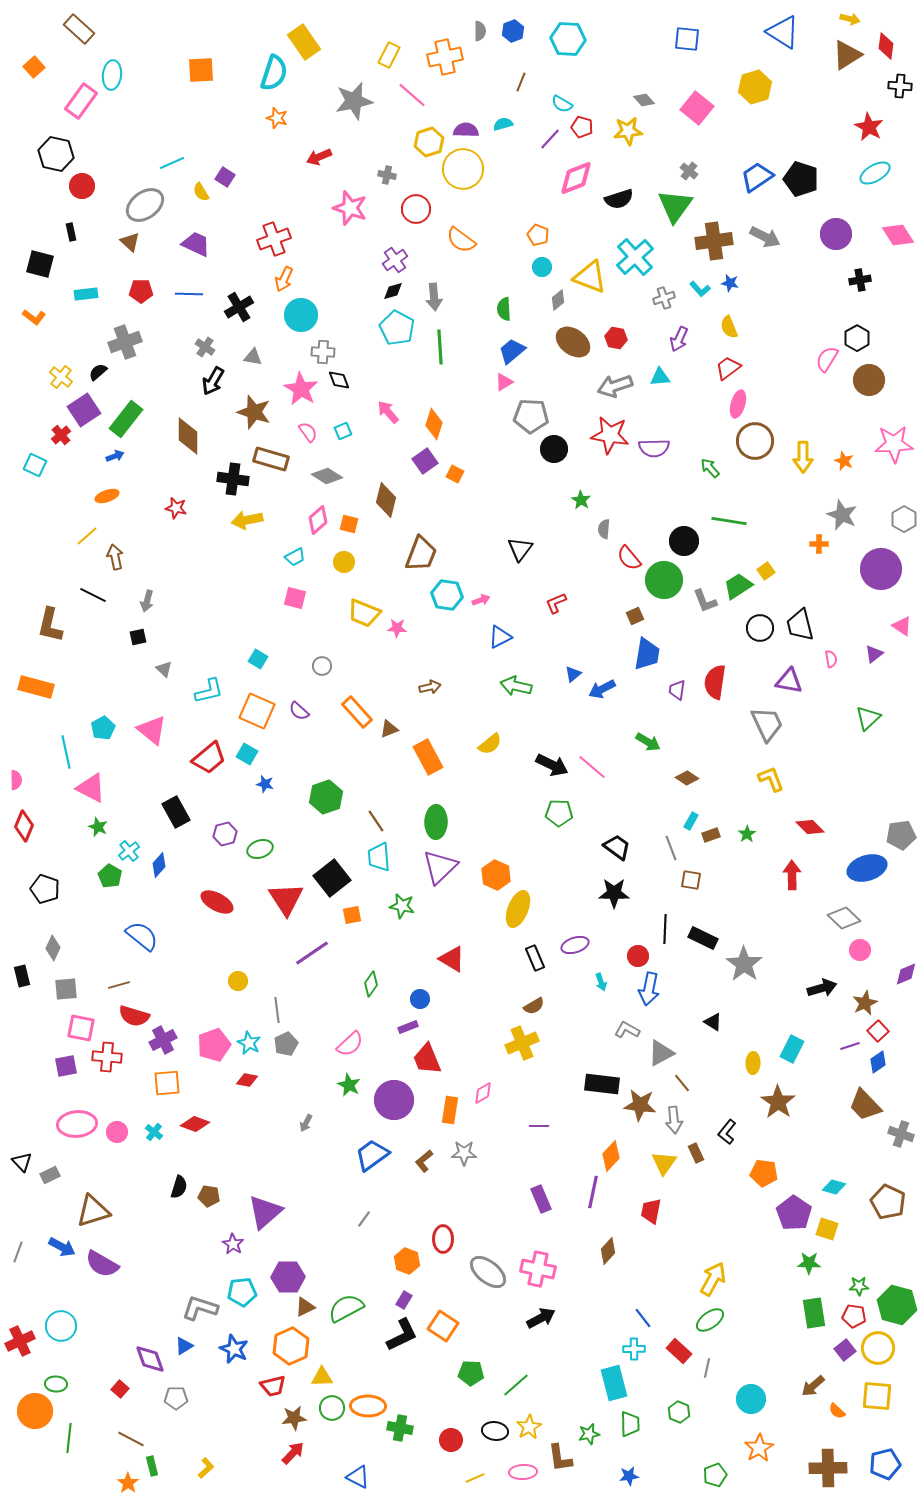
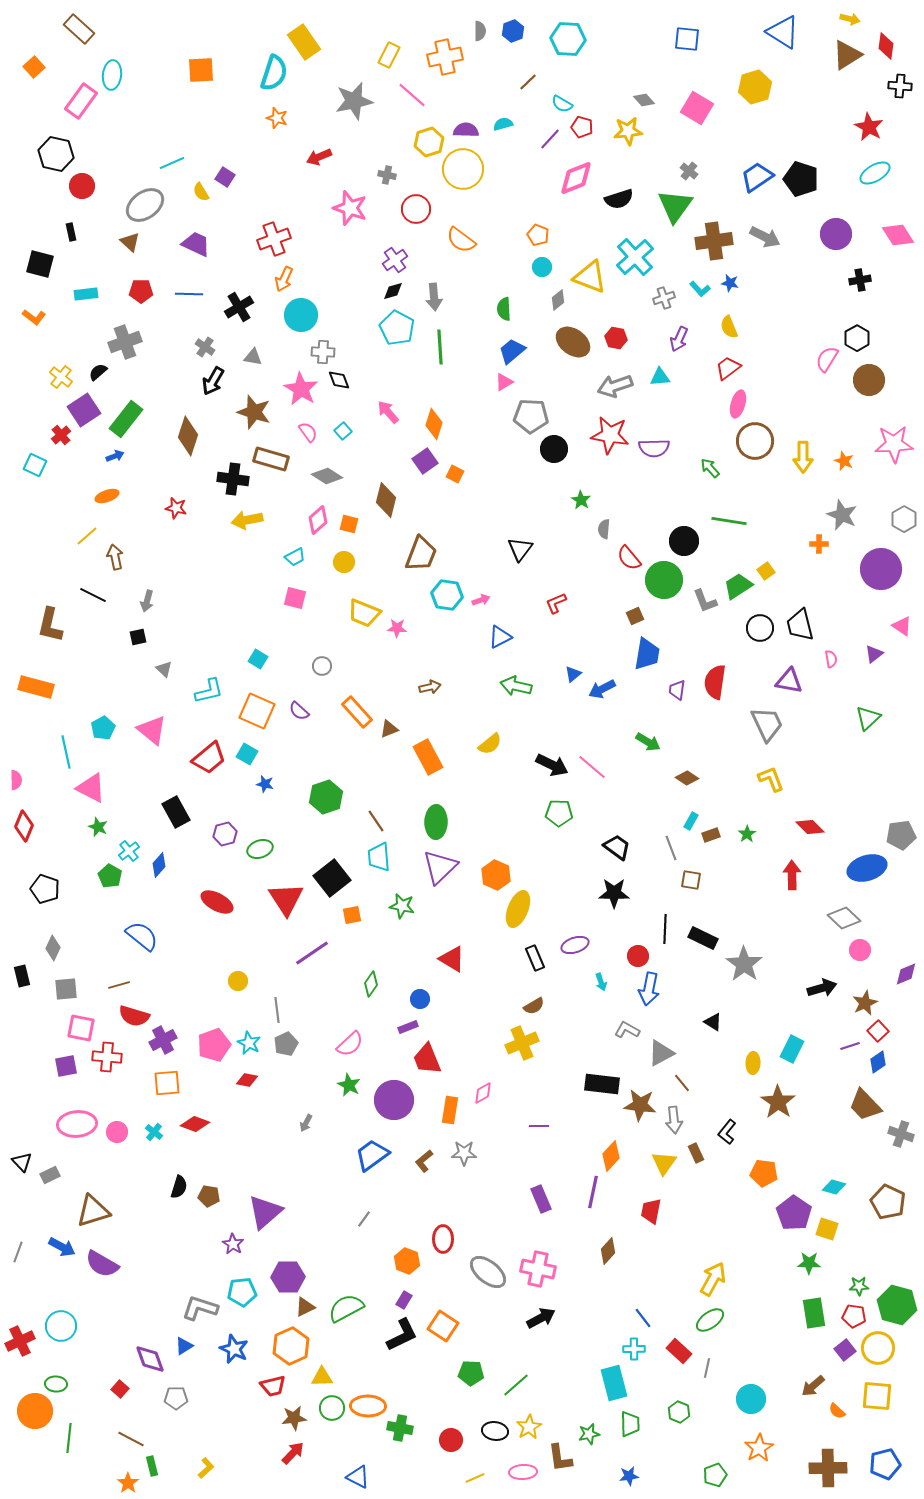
brown line at (521, 82): moved 7 px right; rotated 24 degrees clockwise
pink square at (697, 108): rotated 8 degrees counterclockwise
cyan square at (343, 431): rotated 18 degrees counterclockwise
brown diamond at (188, 436): rotated 18 degrees clockwise
